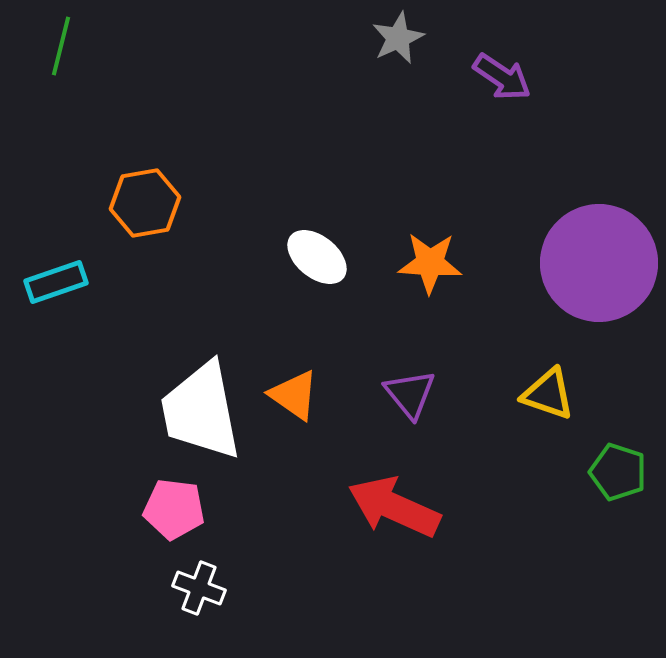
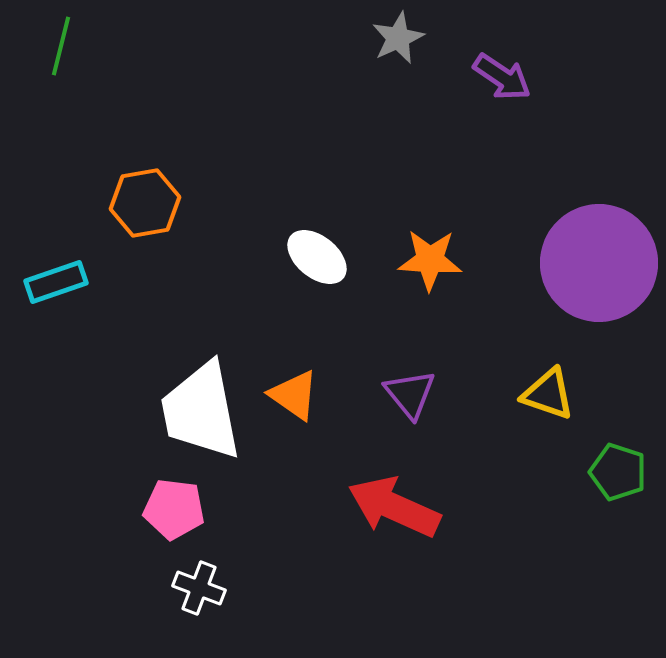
orange star: moved 3 px up
